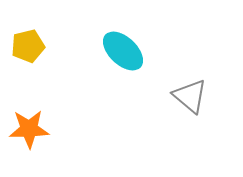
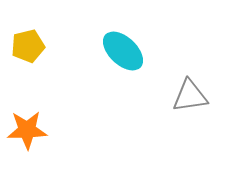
gray triangle: rotated 48 degrees counterclockwise
orange star: moved 2 px left, 1 px down
